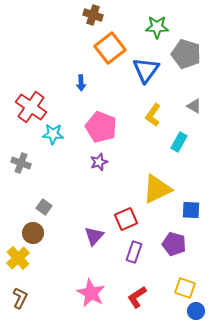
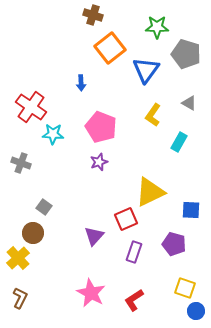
gray triangle: moved 5 px left, 3 px up
yellow triangle: moved 7 px left, 3 px down
red L-shape: moved 3 px left, 3 px down
